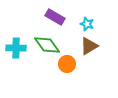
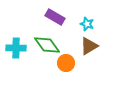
orange circle: moved 1 px left, 1 px up
